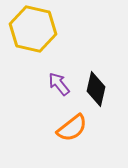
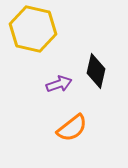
purple arrow: rotated 110 degrees clockwise
black diamond: moved 18 px up
